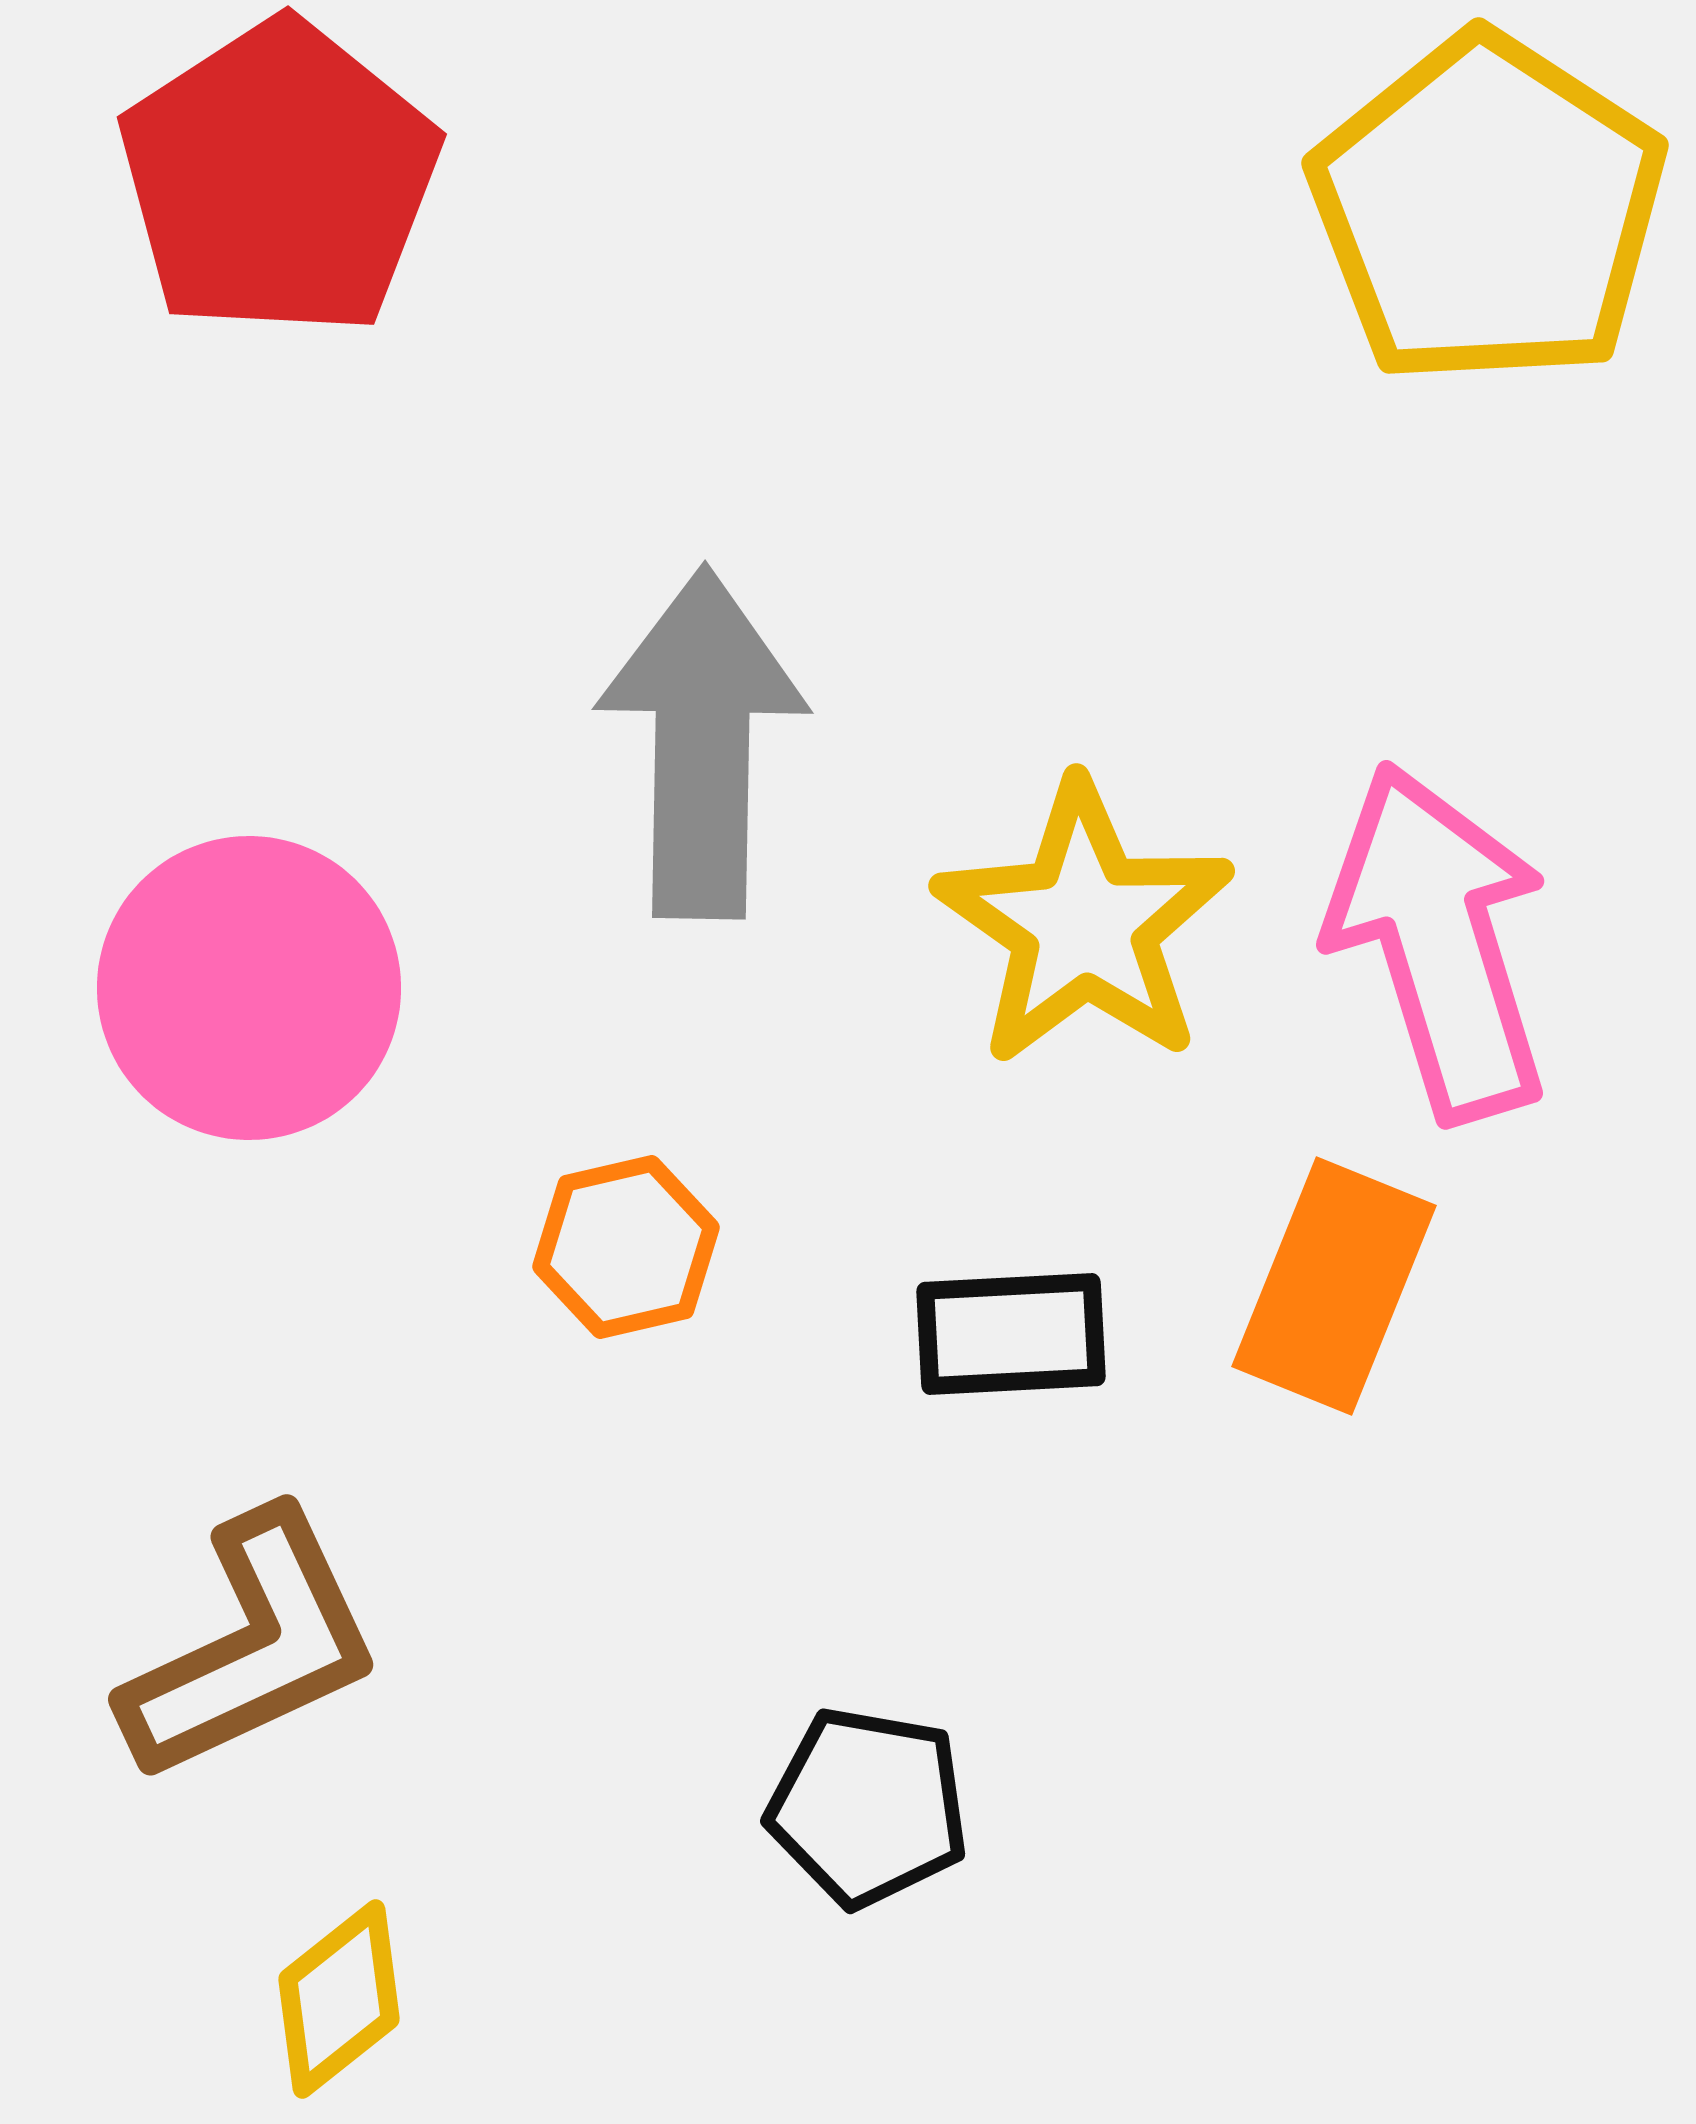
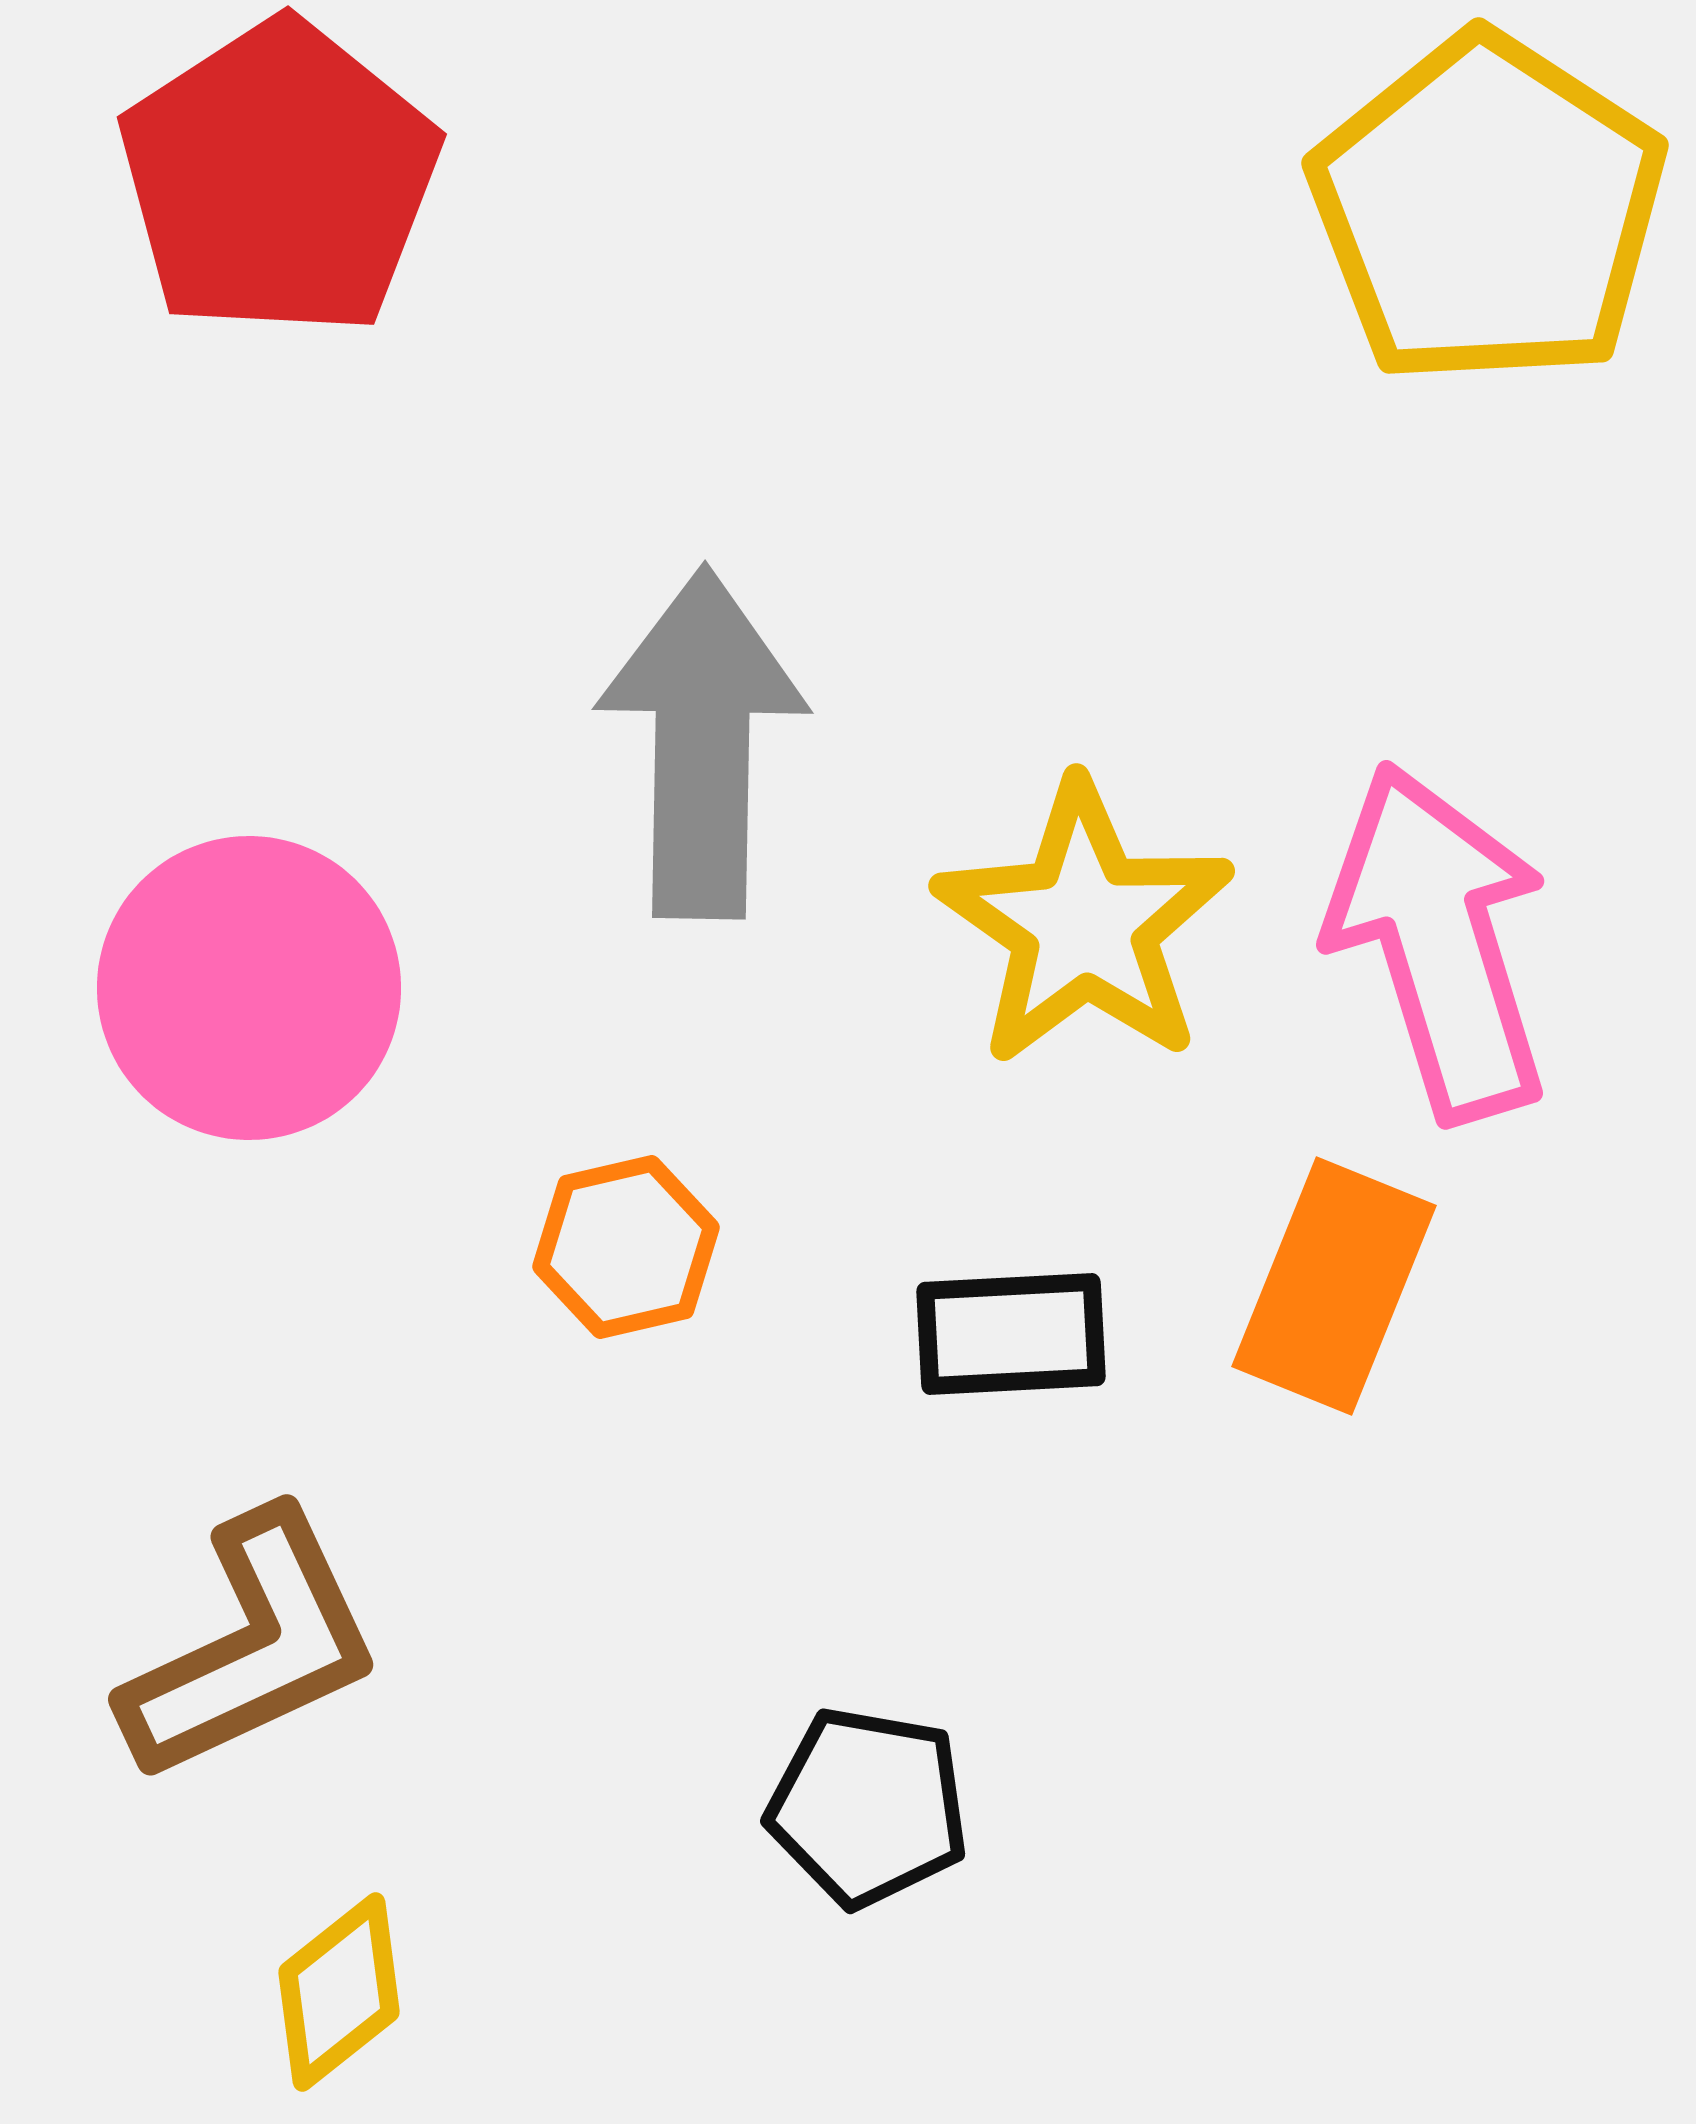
yellow diamond: moved 7 px up
